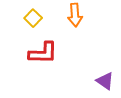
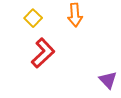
red L-shape: rotated 44 degrees counterclockwise
purple triangle: moved 3 px right, 1 px up; rotated 12 degrees clockwise
